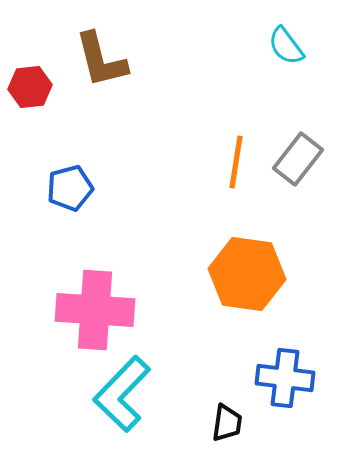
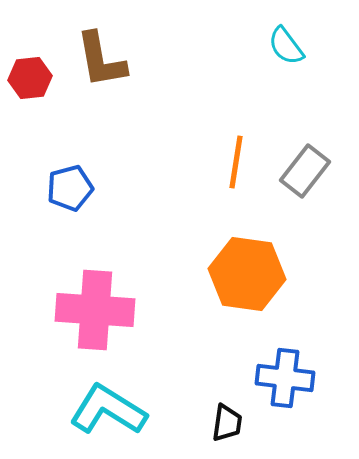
brown L-shape: rotated 4 degrees clockwise
red hexagon: moved 9 px up
gray rectangle: moved 7 px right, 12 px down
cyan L-shape: moved 14 px left, 16 px down; rotated 78 degrees clockwise
